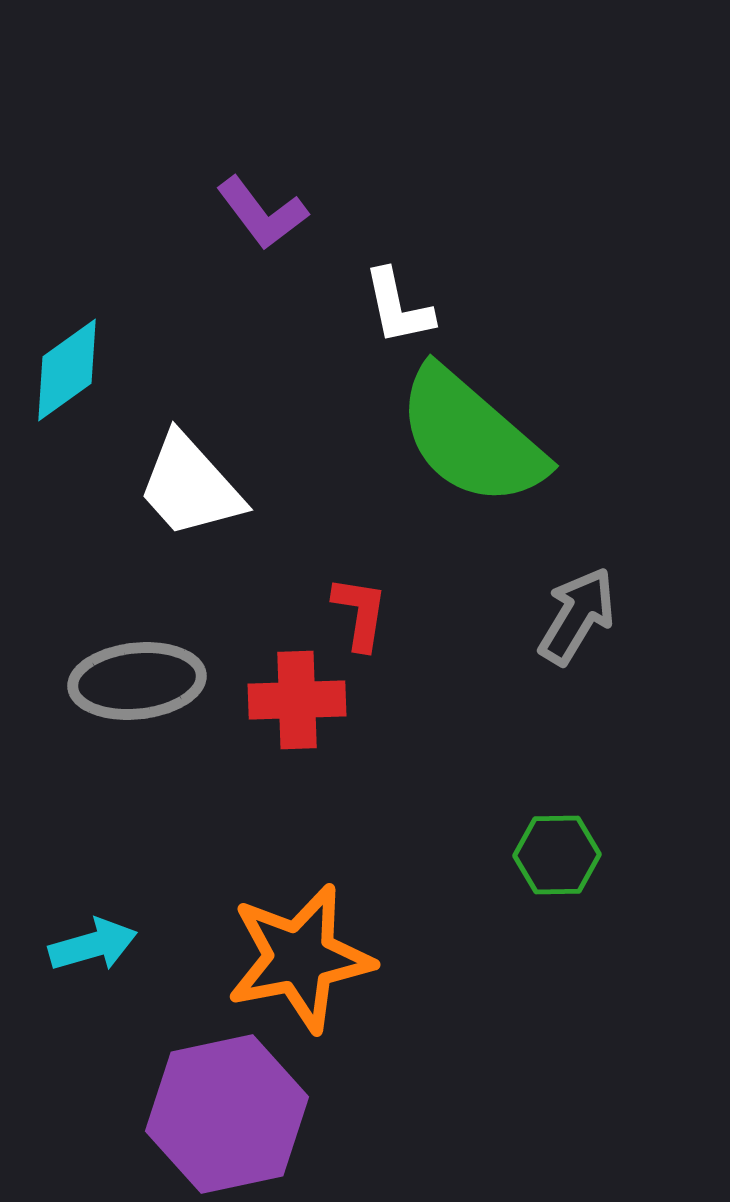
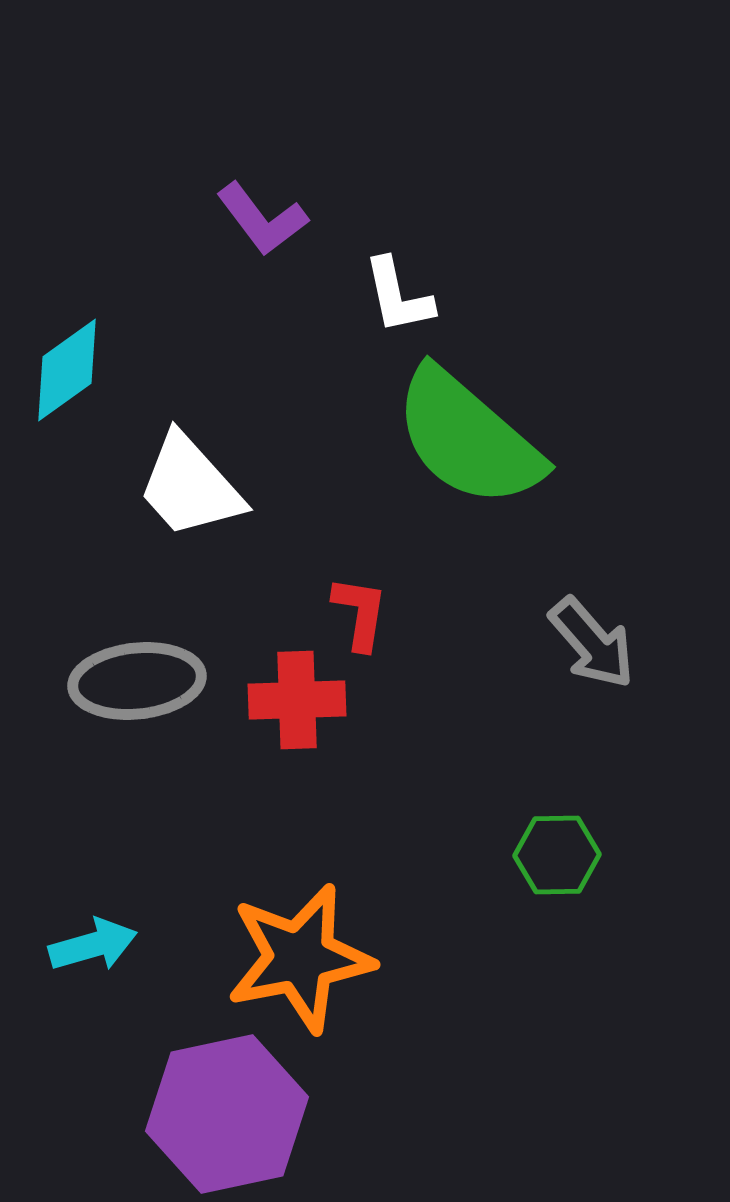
purple L-shape: moved 6 px down
white L-shape: moved 11 px up
green semicircle: moved 3 px left, 1 px down
gray arrow: moved 15 px right, 27 px down; rotated 108 degrees clockwise
